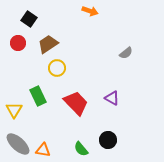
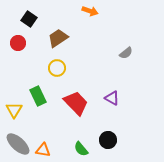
brown trapezoid: moved 10 px right, 6 px up
